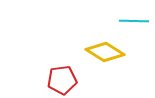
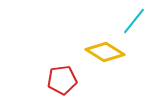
cyan line: rotated 52 degrees counterclockwise
